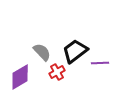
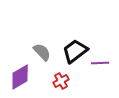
red cross: moved 4 px right, 9 px down
